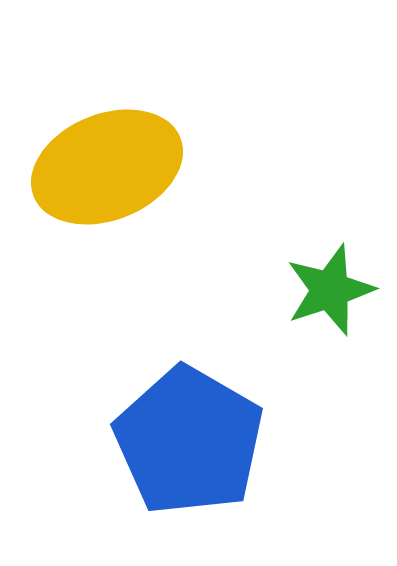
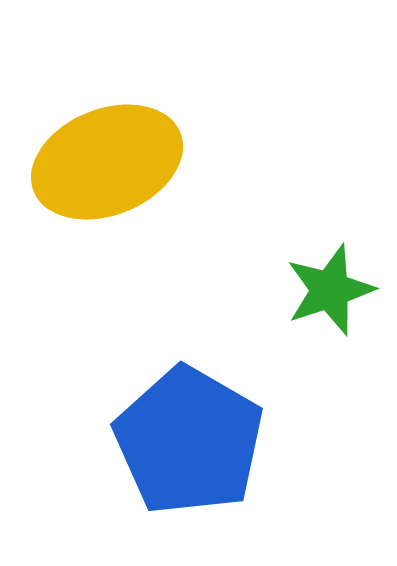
yellow ellipse: moved 5 px up
